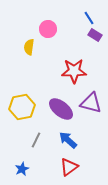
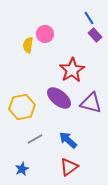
pink circle: moved 3 px left, 5 px down
purple rectangle: rotated 16 degrees clockwise
yellow semicircle: moved 1 px left, 2 px up
red star: moved 2 px left, 1 px up; rotated 30 degrees counterclockwise
purple ellipse: moved 2 px left, 11 px up
gray line: moved 1 px left, 1 px up; rotated 35 degrees clockwise
